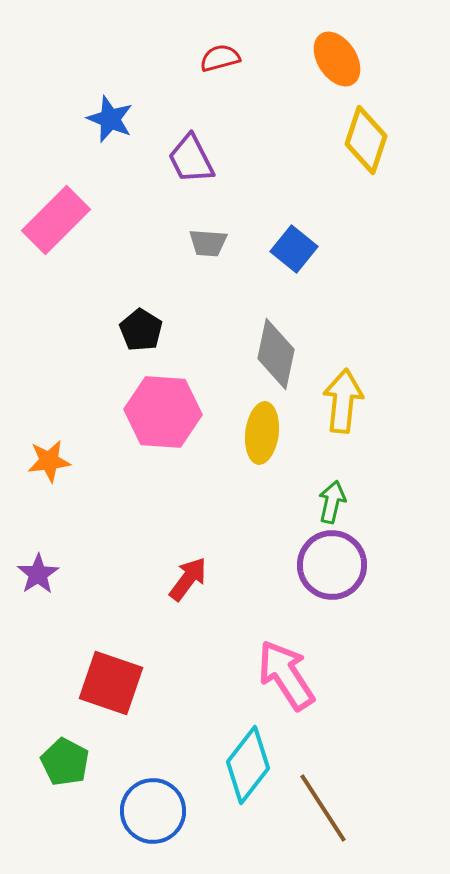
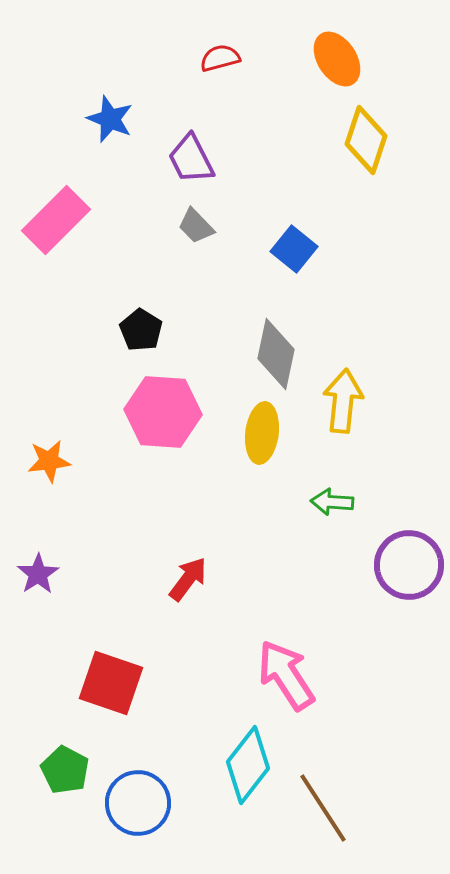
gray trapezoid: moved 12 px left, 17 px up; rotated 42 degrees clockwise
green arrow: rotated 99 degrees counterclockwise
purple circle: moved 77 px right
green pentagon: moved 8 px down
blue circle: moved 15 px left, 8 px up
